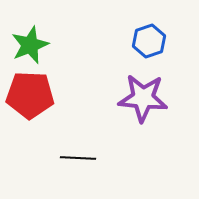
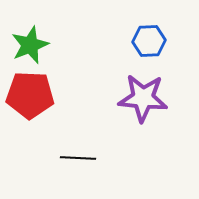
blue hexagon: rotated 16 degrees clockwise
